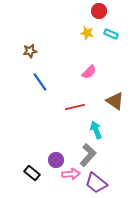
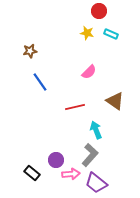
gray L-shape: moved 2 px right
